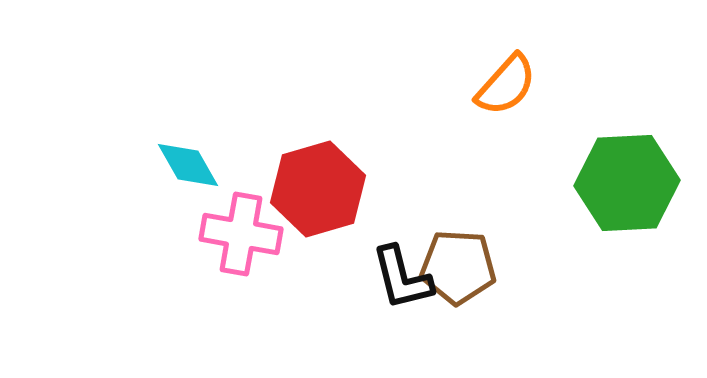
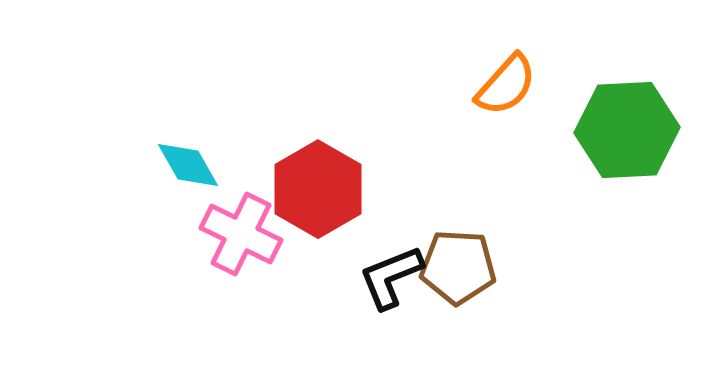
green hexagon: moved 53 px up
red hexagon: rotated 14 degrees counterclockwise
pink cross: rotated 16 degrees clockwise
black L-shape: moved 11 px left, 1 px up; rotated 82 degrees clockwise
